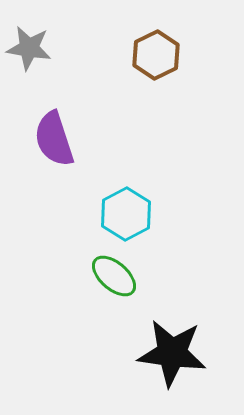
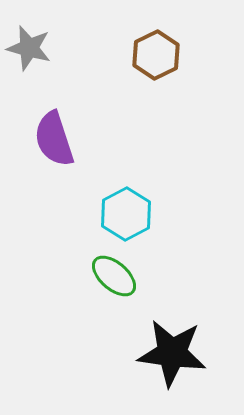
gray star: rotated 6 degrees clockwise
